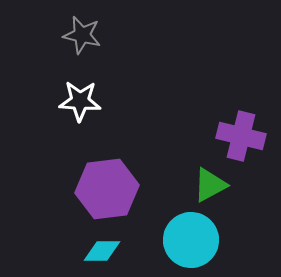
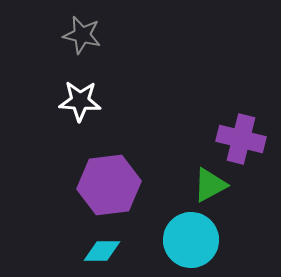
purple cross: moved 3 px down
purple hexagon: moved 2 px right, 4 px up
